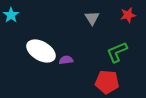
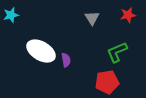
cyan star: rotated 21 degrees clockwise
purple semicircle: rotated 88 degrees clockwise
red pentagon: rotated 15 degrees counterclockwise
